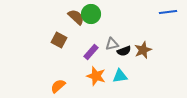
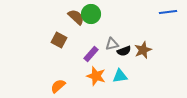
purple rectangle: moved 2 px down
